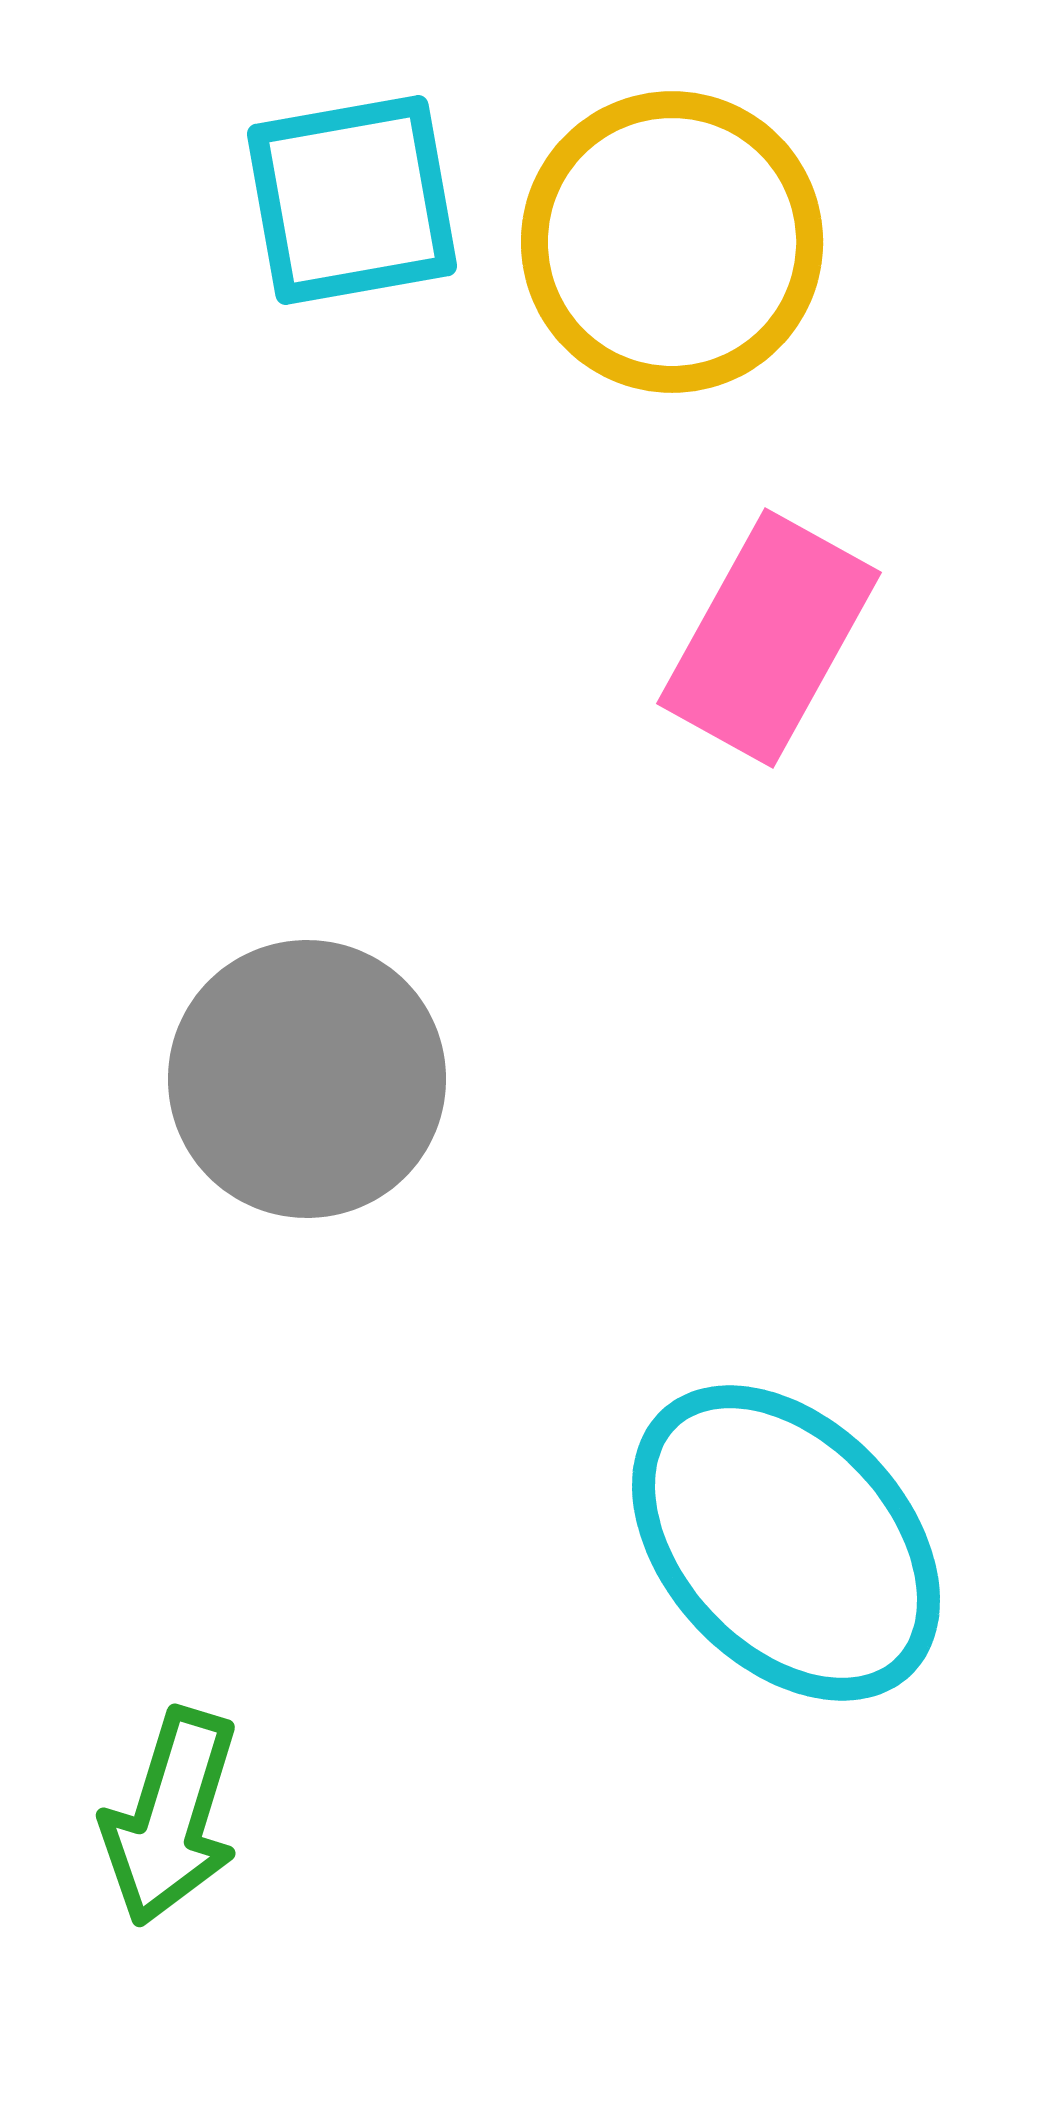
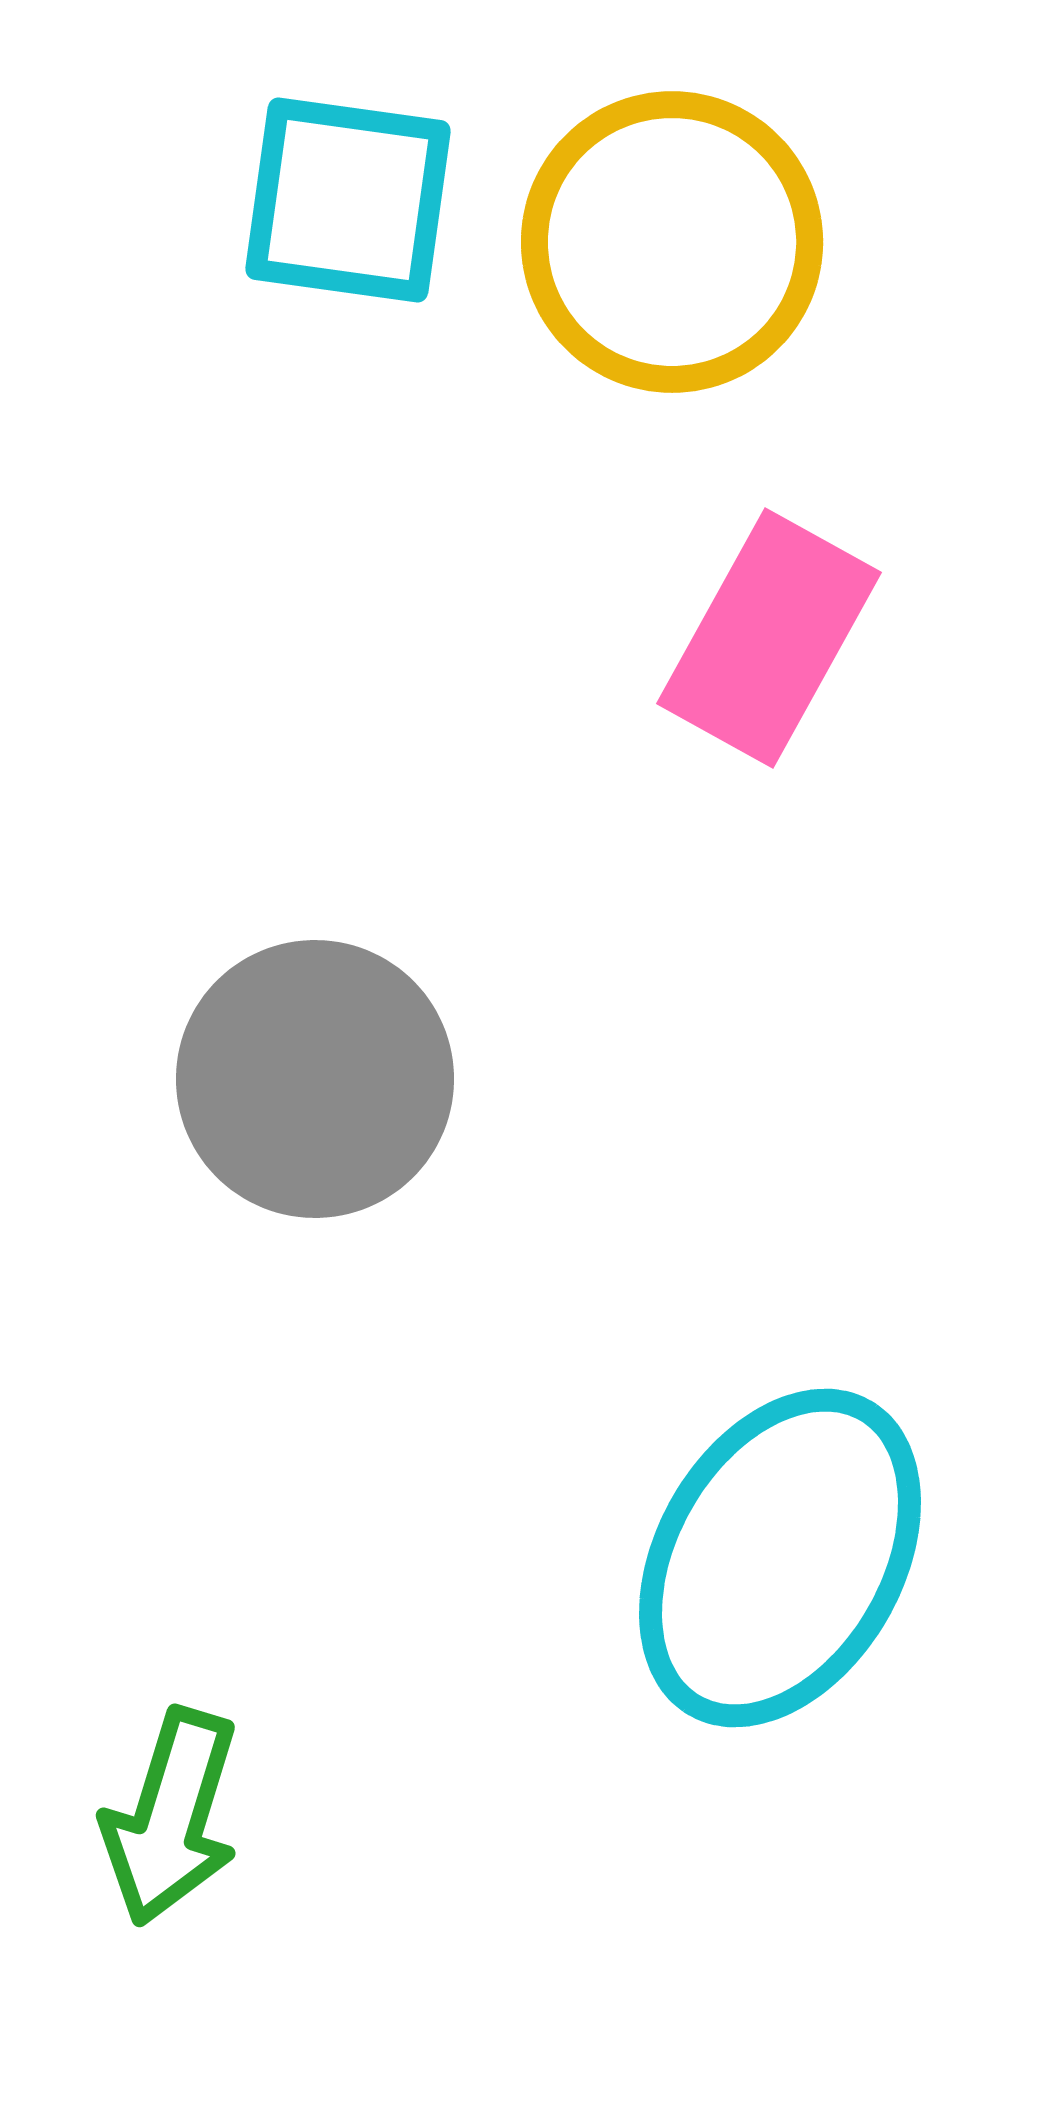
cyan square: moved 4 px left; rotated 18 degrees clockwise
gray circle: moved 8 px right
cyan ellipse: moved 6 px left, 15 px down; rotated 73 degrees clockwise
